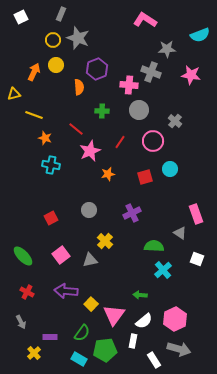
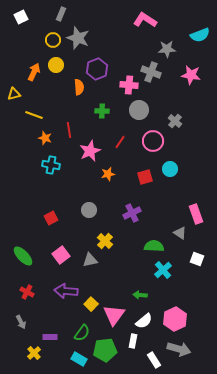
red line at (76, 129): moved 7 px left, 1 px down; rotated 42 degrees clockwise
